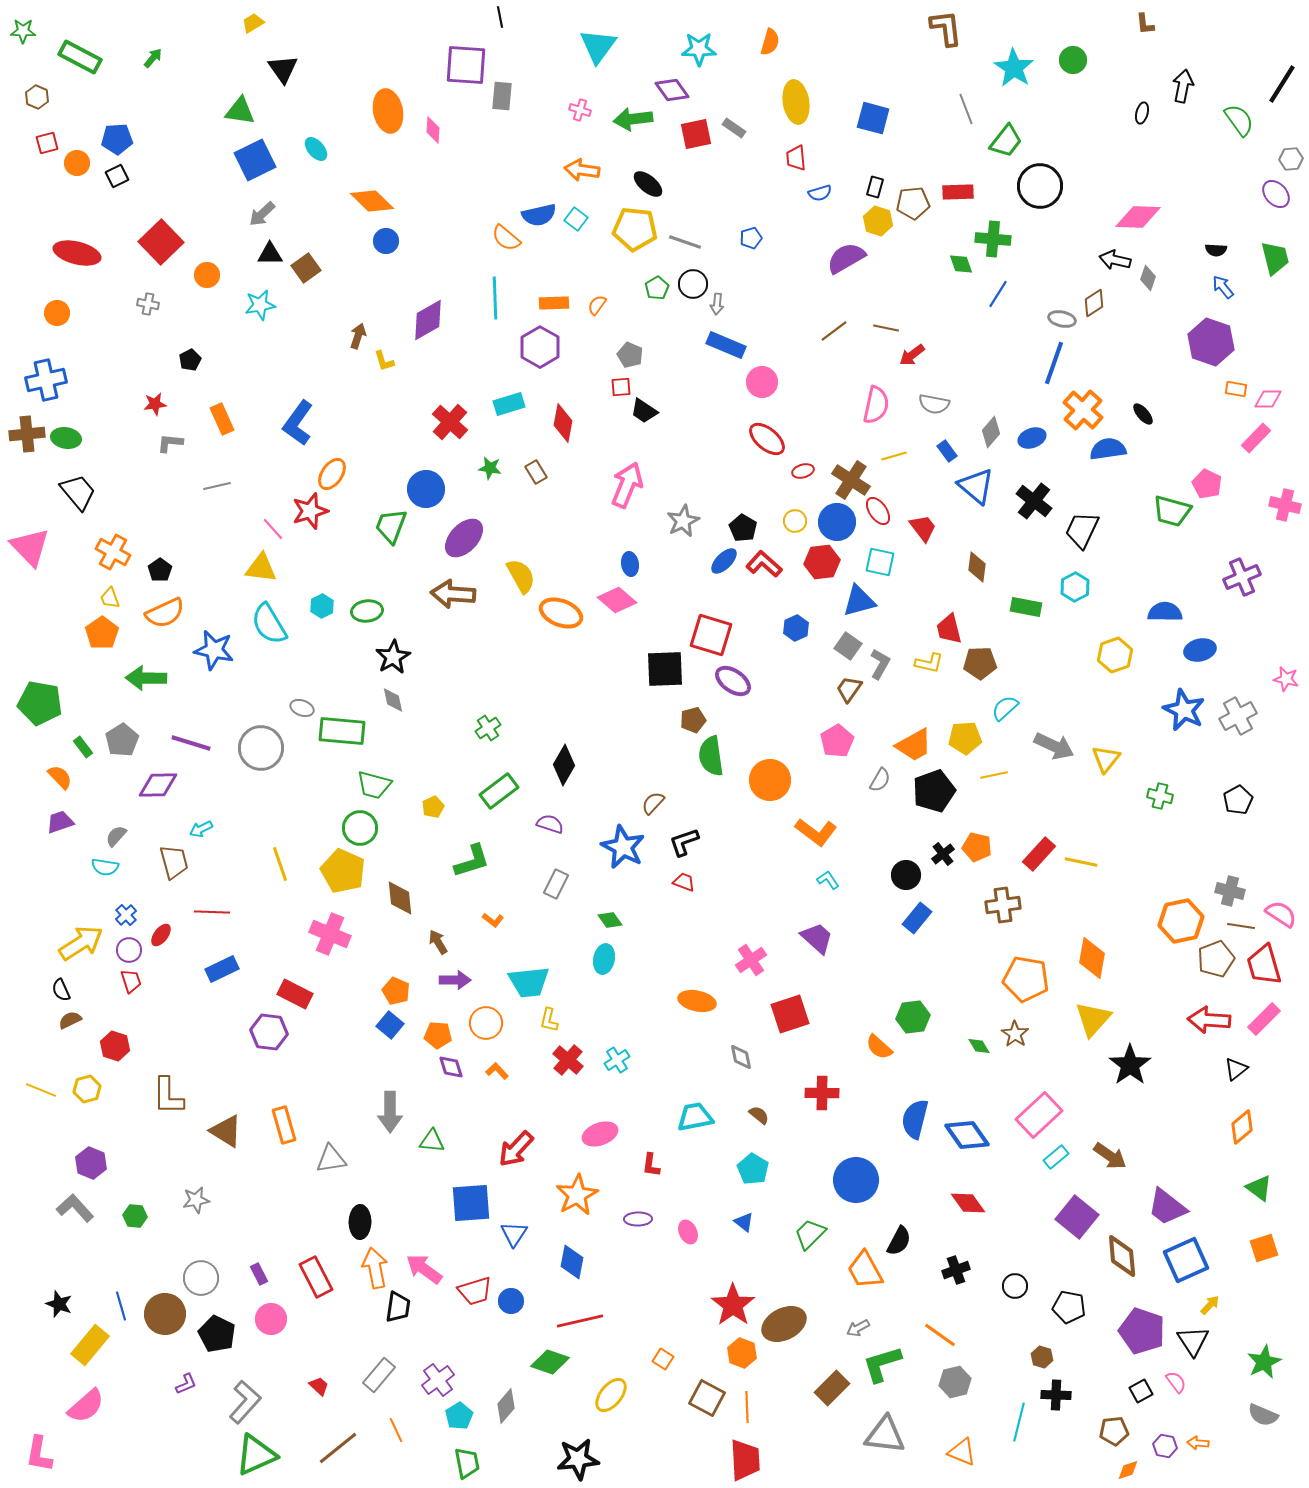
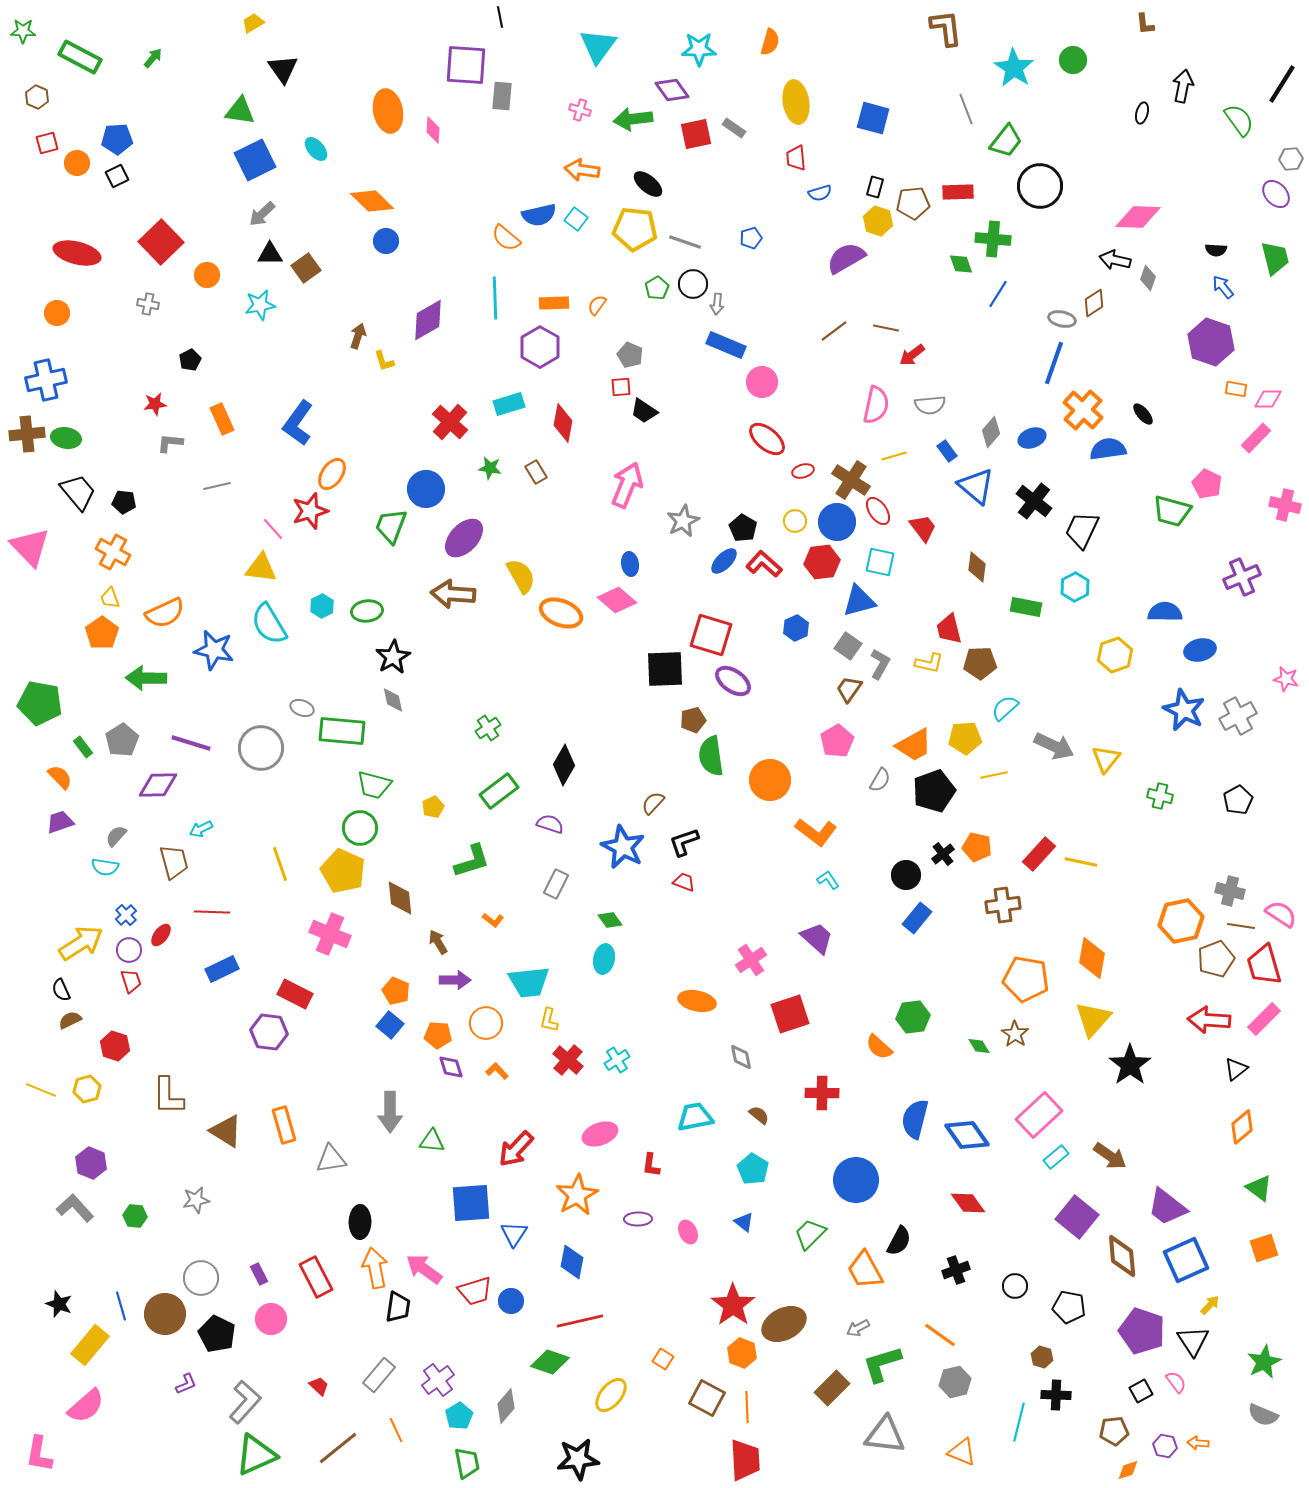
gray semicircle at (934, 404): moved 4 px left, 1 px down; rotated 16 degrees counterclockwise
black pentagon at (160, 570): moved 36 px left, 68 px up; rotated 30 degrees counterclockwise
